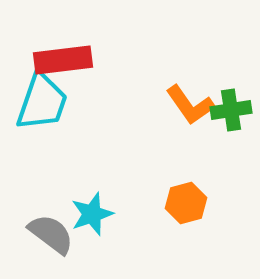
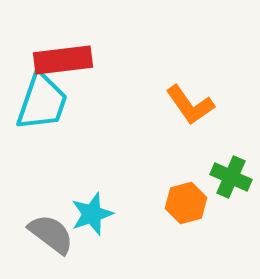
green cross: moved 67 px down; rotated 33 degrees clockwise
